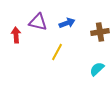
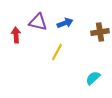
blue arrow: moved 2 px left
cyan semicircle: moved 4 px left, 9 px down
